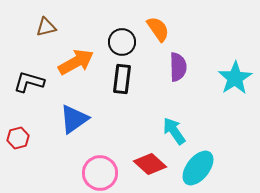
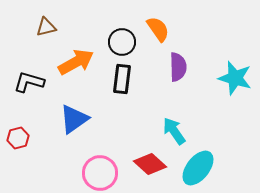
cyan star: rotated 24 degrees counterclockwise
